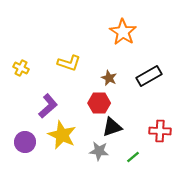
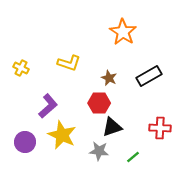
red cross: moved 3 px up
